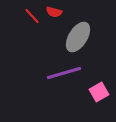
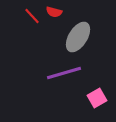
pink square: moved 2 px left, 6 px down
